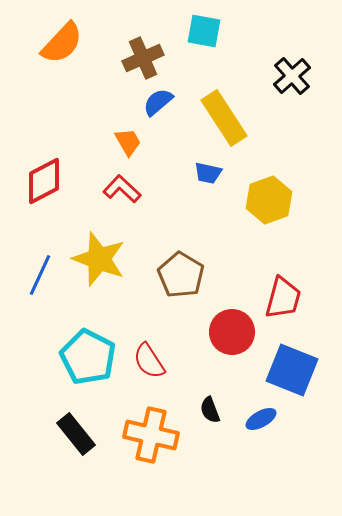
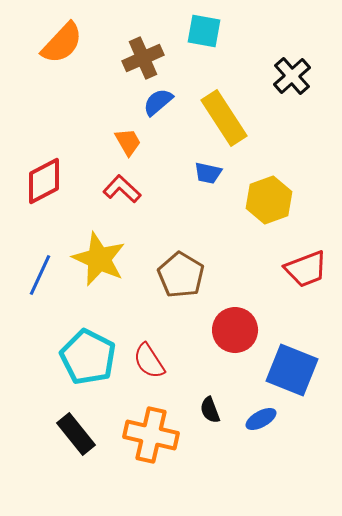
yellow star: rotated 4 degrees clockwise
red trapezoid: moved 23 px right, 29 px up; rotated 54 degrees clockwise
red circle: moved 3 px right, 2 px up
